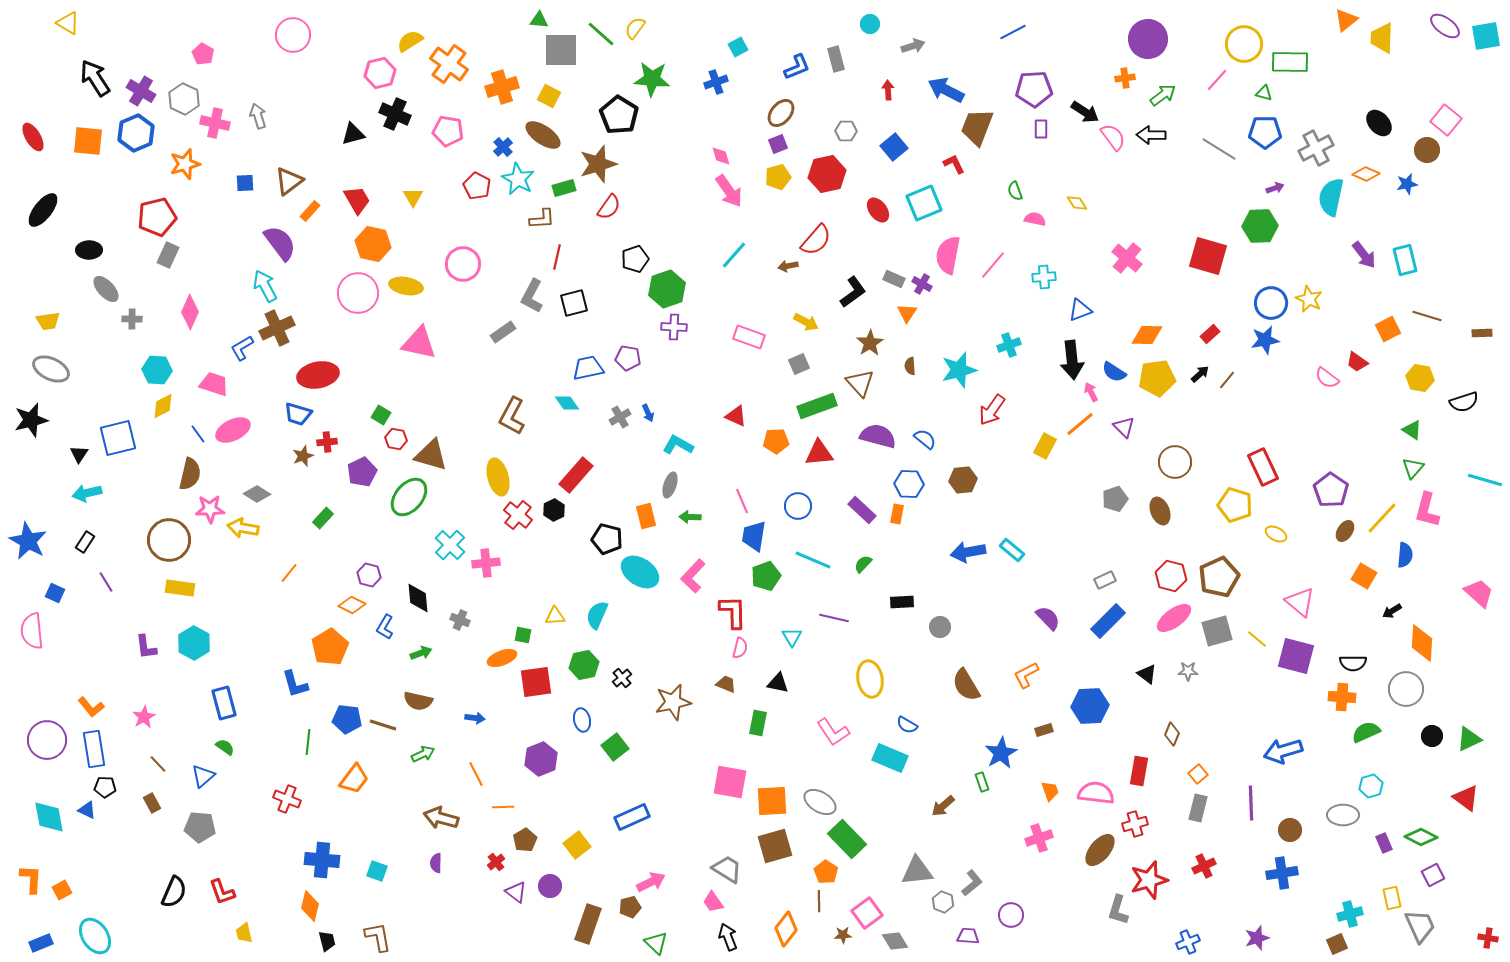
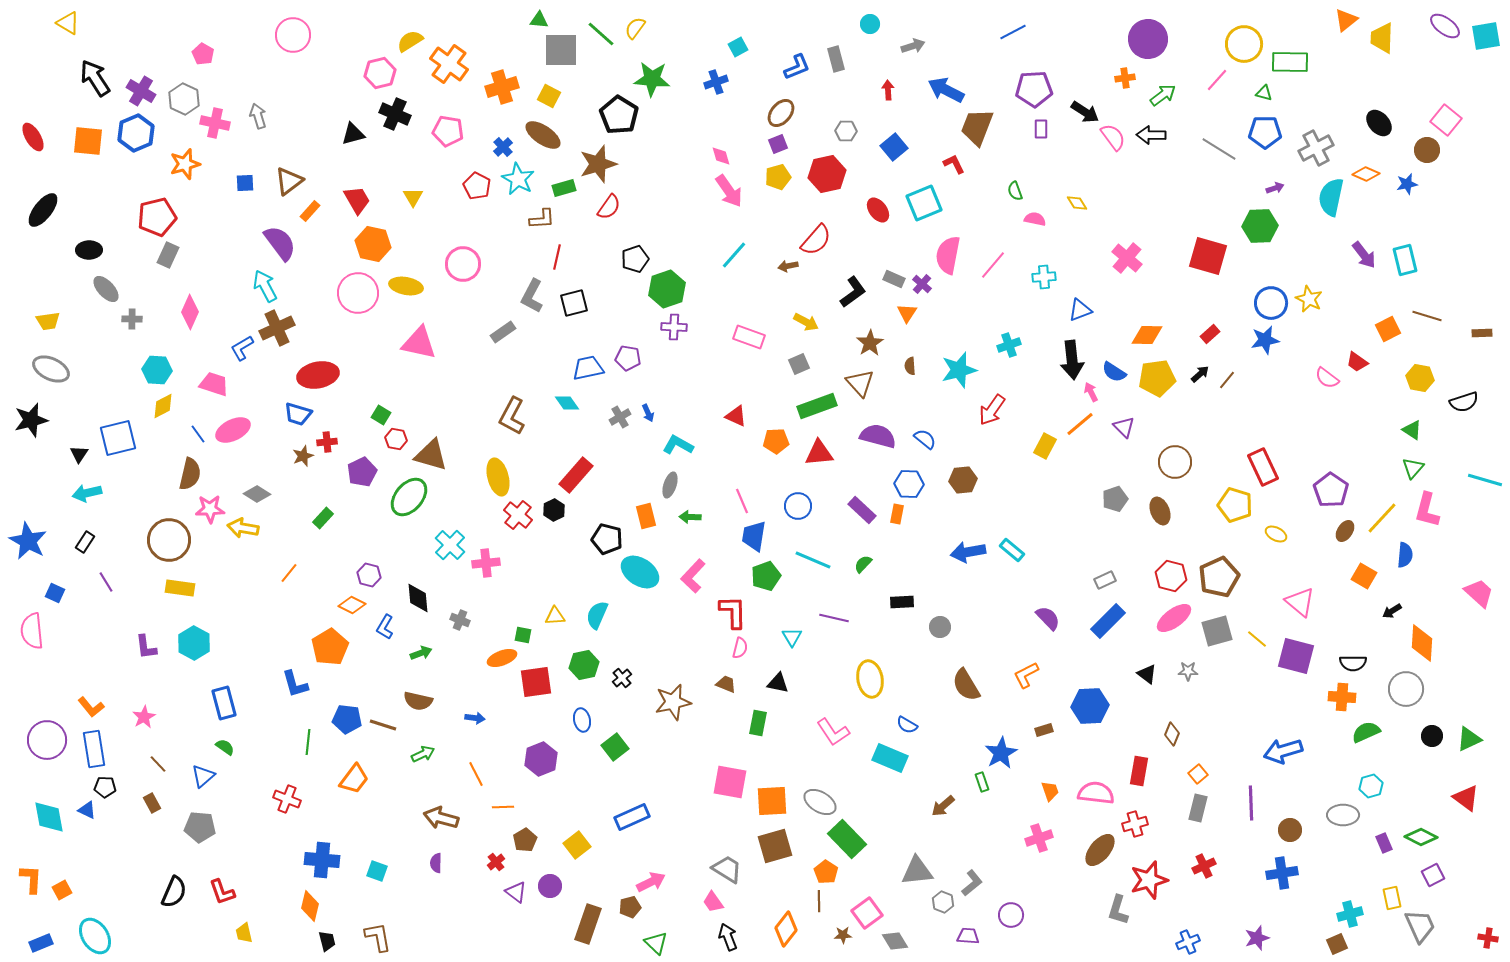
purple cross at (922, 284): rotated 12 degrees clockwise
